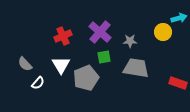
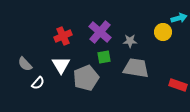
red rectangle: moved 2 px down
